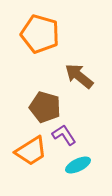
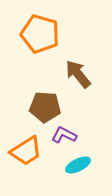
brown arrow: moved 1 px left, 2 px up; rotated 12 degrees clockwise
brown pentagon: rotated 12 degrees counterclockwise
purple L-shape: rotated 30 degrees counterclockwise
orange trapezoid: moved 5 px left
